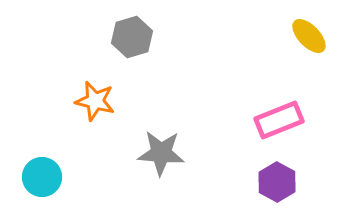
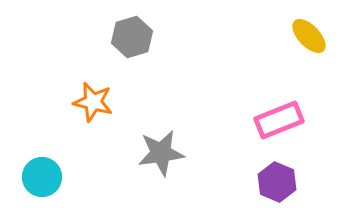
orange star: moved 2 px left, 1 px down
gray star: rotated 12 degrees counterclockwise
purple hexagon: rotated 6 degrees counterclockwise
